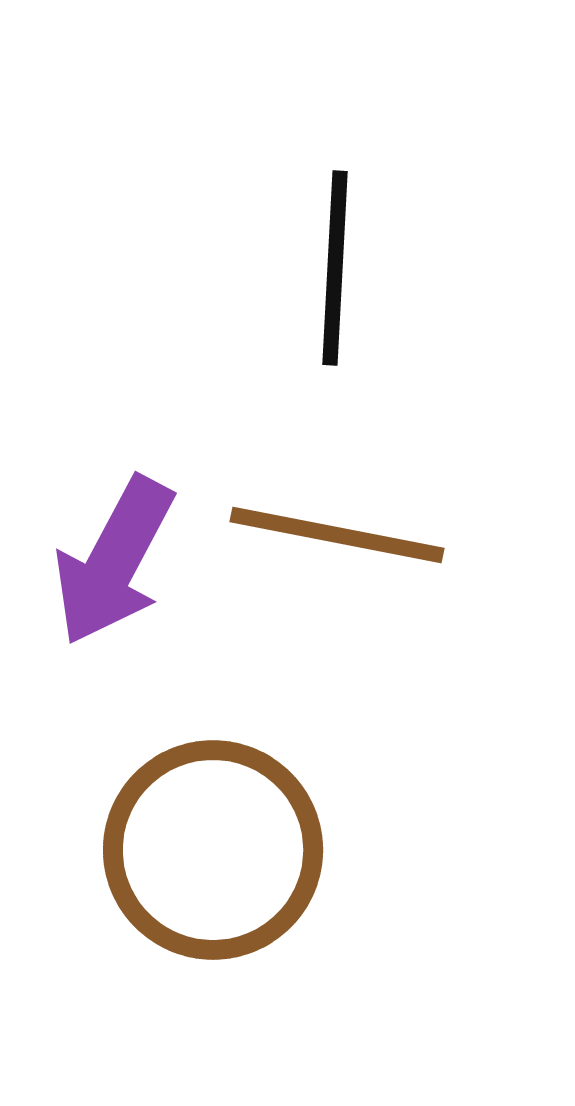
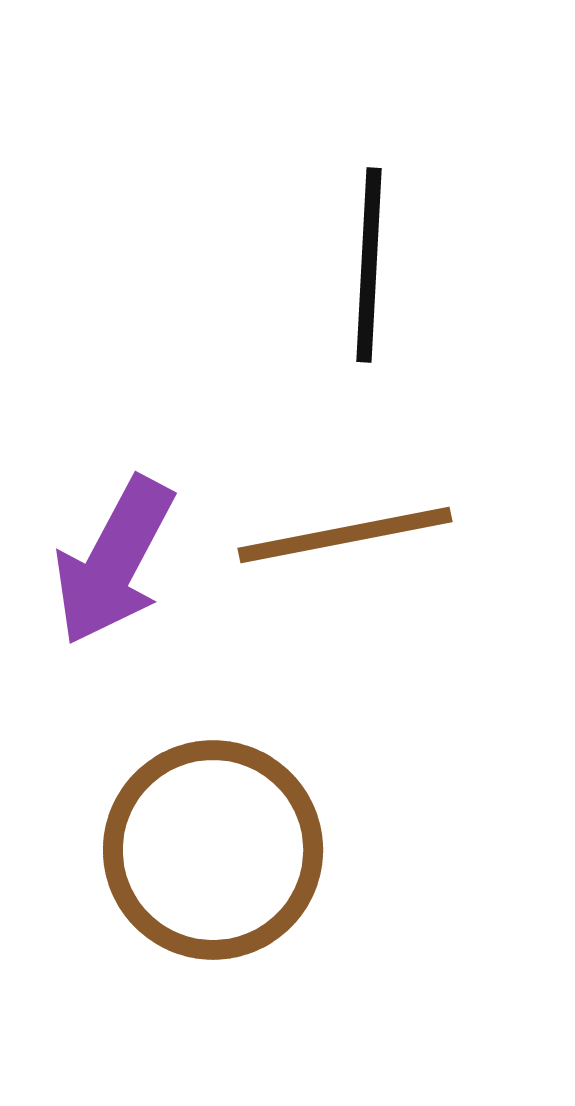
black line: moved 34 px right, 3 px up
brown line: moved 8 px right; rotated 22 degrees counterclockwise
